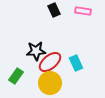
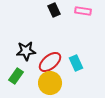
black star: moved 10 px left
